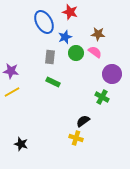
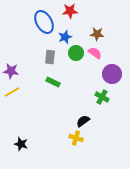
red star: moved 1 px up; rotated 21 degrees counterclockwise
brown star: moved 1 px left
pink semicircle: moved 1 px down
